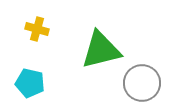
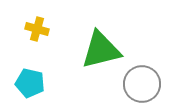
gray circle: moved 1 px down
